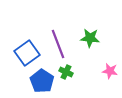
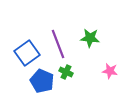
blue pentagon: rotated 10 degrees counterclockwise
